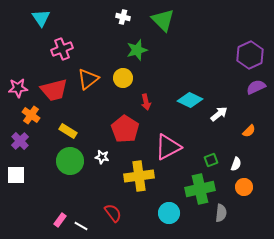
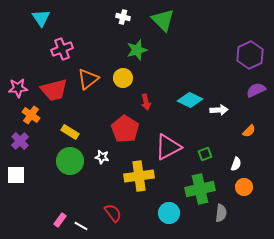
purple semicircle: moved 3 px down
white arrow: moved 4 px up; rotated 36 degrees clockwise
yellow rectangle: moved 2 px right, 1 px down
green square: moved 6 px left, 6 px up
